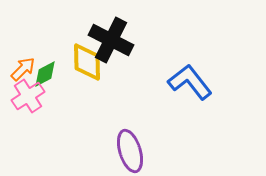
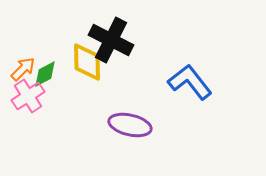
purple ellipse: moved 26 px up; rotated 60 degrees counterclockwise
